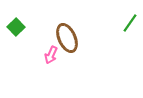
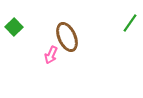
green square: moved 2 px left
brown ellipse: moved 1 px up
